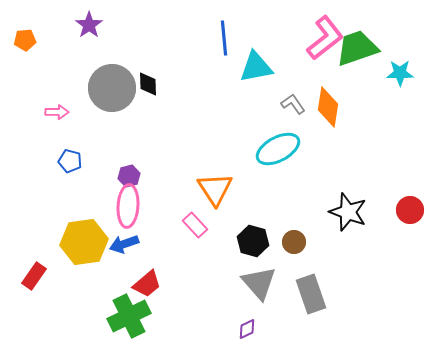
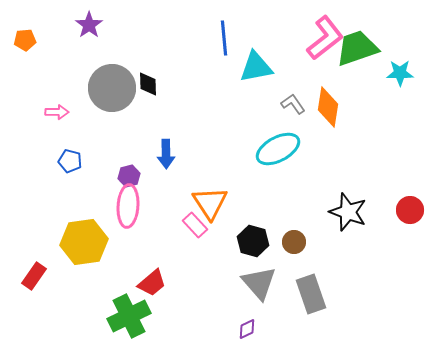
orange triangle: moved 5 px left, 14 px down
blue arrow: moved 42 px right, 90 px up; rotated 72 degrees counterclockwise
red trapezoid: moved 5 px right, 1 px up
